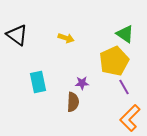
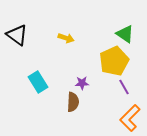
cyan rectangle: rotated 20 degrees counterclockwise
